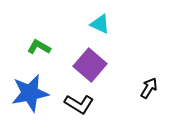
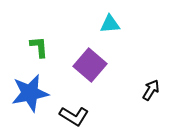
cyan triangle: moved 10 px right; rotated 30 degrees counterclockwise
green L-shape: rotated 55 degrees clockwise
black arrow: moved 2 px right, 2 px down
black L-shape: moved 5 px left, 12 px down
